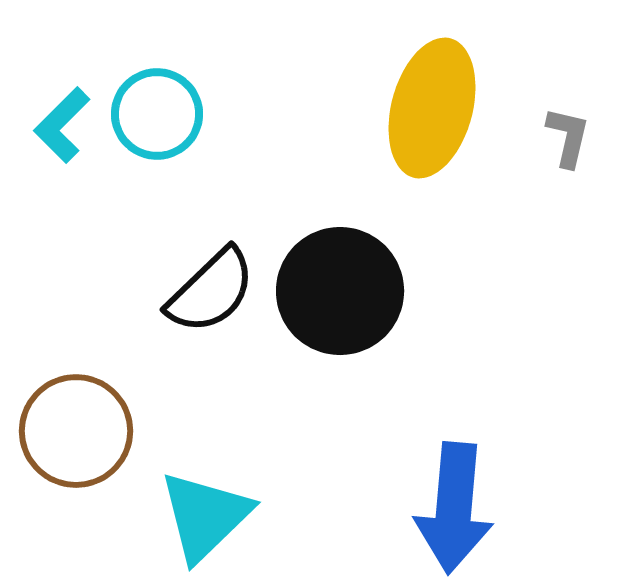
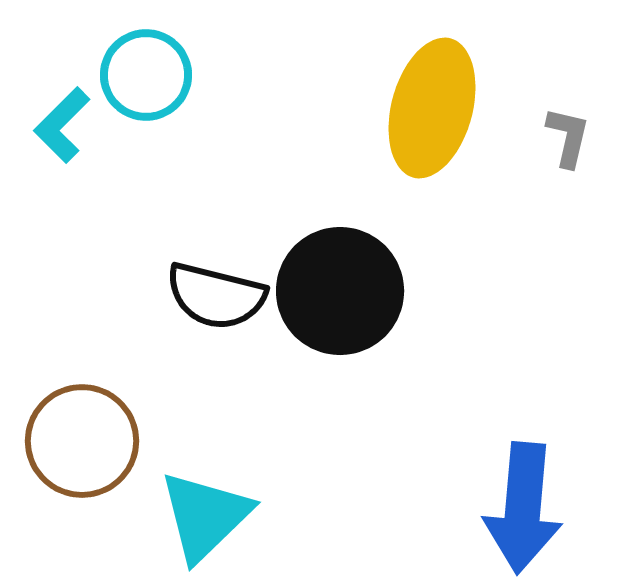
cyan circle: moved 11 px left, 39 px up
black semicircle: moved 5 px right, 5 px down; rotated 58 degrees clockwise
brown circle: moved 6 px right, 10 px down
blue arrow: moved 69 px right
